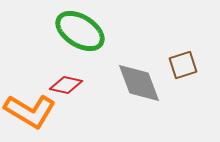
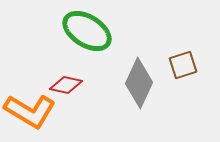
green ellipse: moved 7 px right
gray diamond: rotated 45 degrees clockwise
